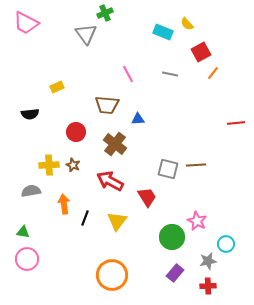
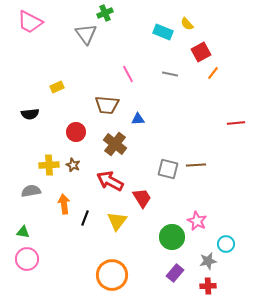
pink trapezoid: moved 4 px right, 1 px up
red trapezoid: moved 5 px left, 1 px down
